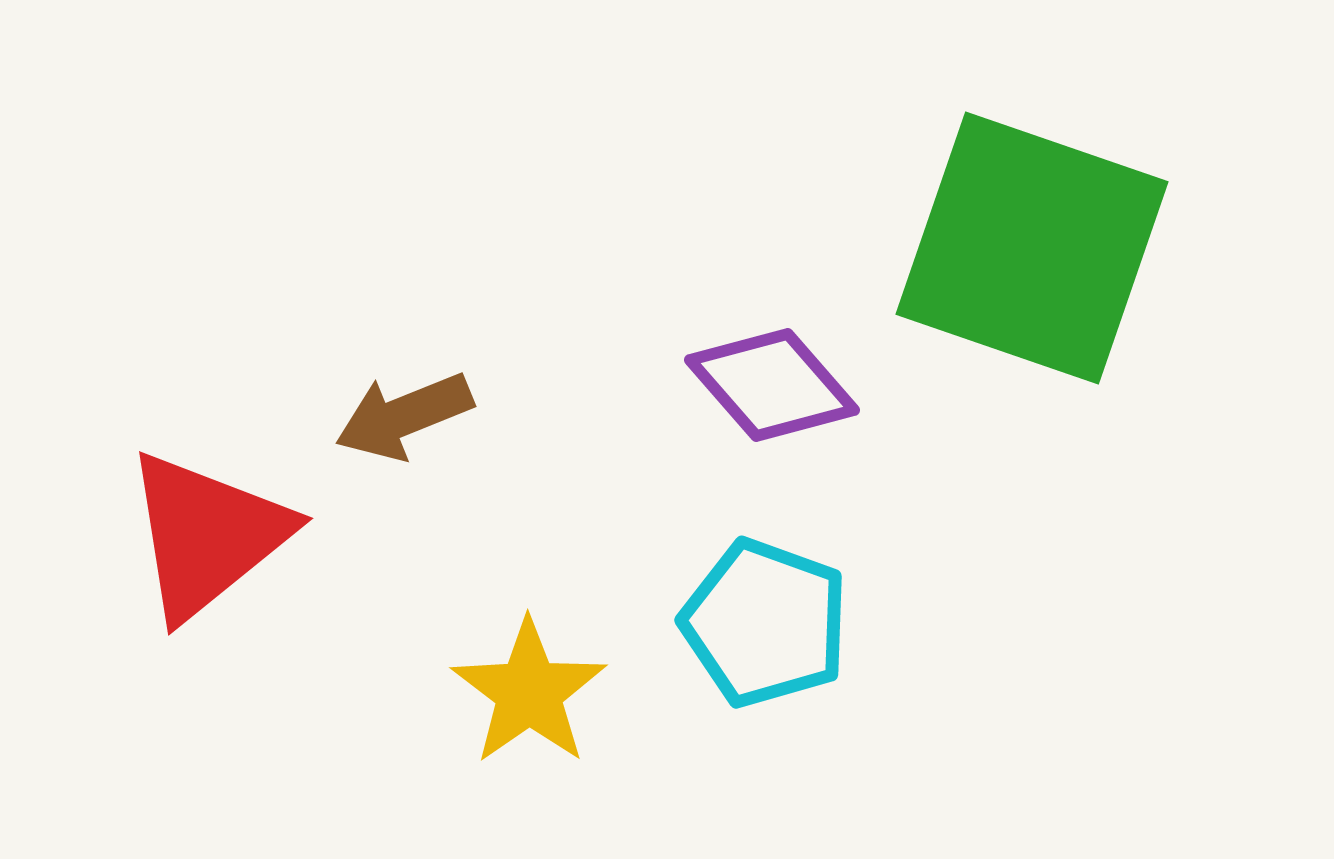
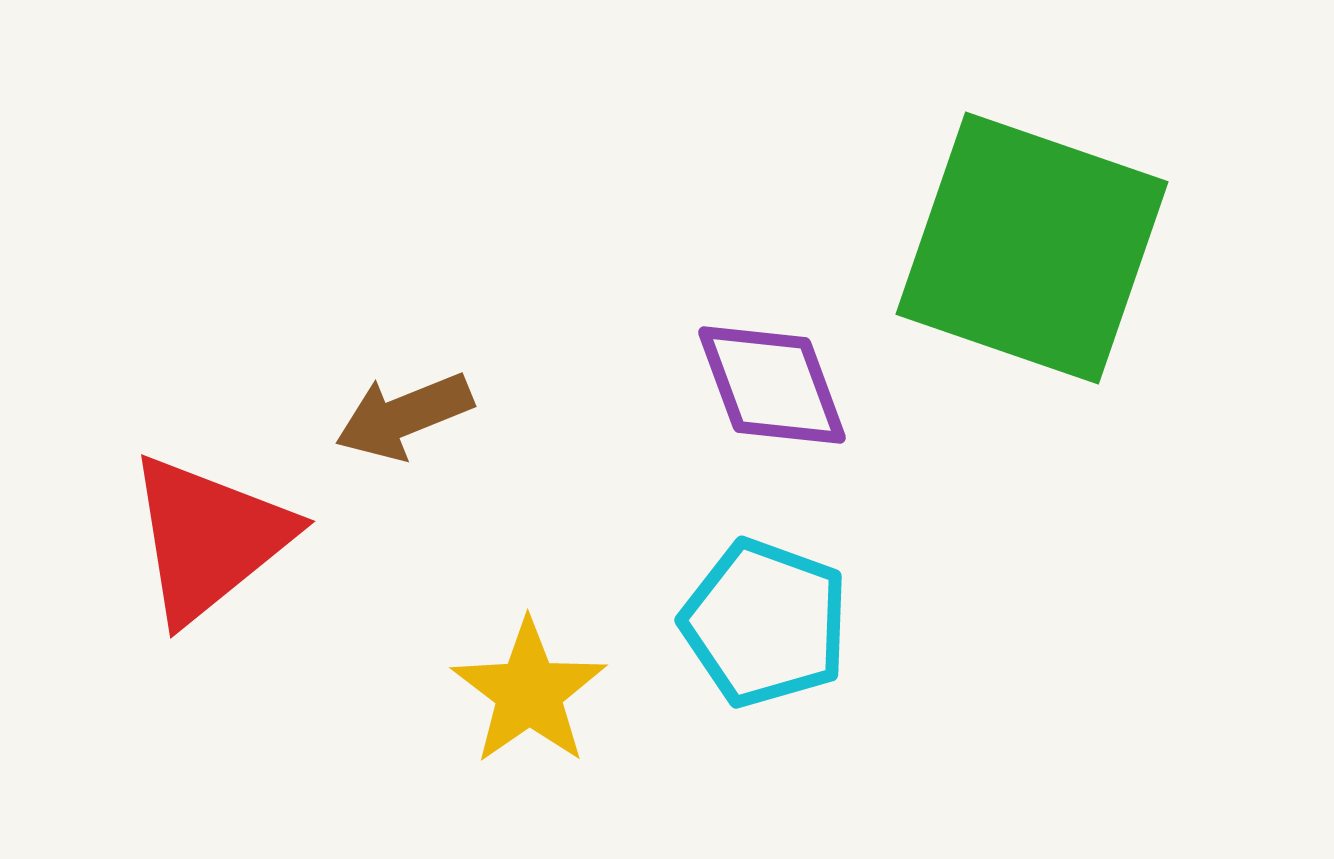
purple diamond: rotated 21 degrees clockwise
red triangle: moved 2 px right, 3 px down
